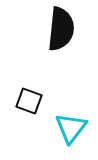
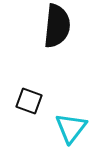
black semicircle: moved 4 px left, 3 px up
